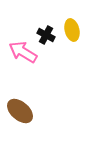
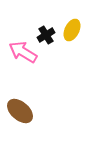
yellow ellipse: rotated 40 degrees clockwise
black cross: rotated 30 degrees clockwise
